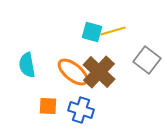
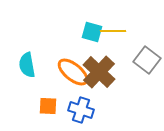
yellow line: rotated 15 degrees clockwise
